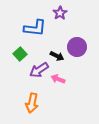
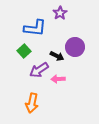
purple circle: moved 2 px left
green square: moved 4 px right, 3 px up
pink arrow: rotated 24 degrees counterclockwise
